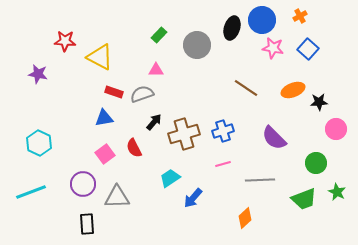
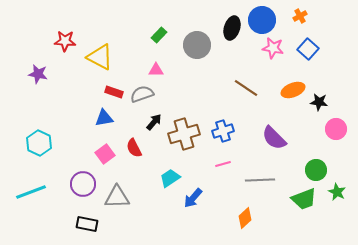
black star: rotated 12 degrees clockwise
green circle: moved 7 px down
black rectangle: rotated 75 degrees counterclockwise
